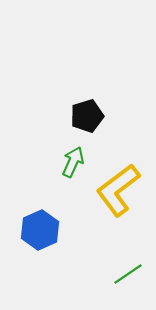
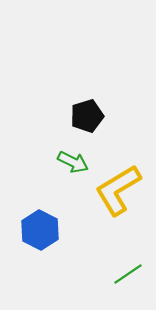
green arrow: rotated 92 degrees clockwise
yellow L-shape: rotated 6 degrees clockwise
blue hexagon: rotated 9 degrees counterclockwise
